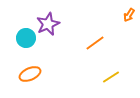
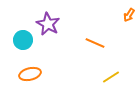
purple star: rotated 20 degrees counterclockwise
cyan circle: moved 3 px left, 2 px down
orange line: rotated 60 degrees clockwise
orange ellipse: rotated 10 degrees clockwise
